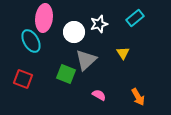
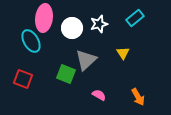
white circle: moved 2 px left, 4 px up
